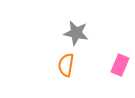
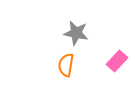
pink rectangle: moved 3 px left, 4 px up; rotated 20 degrees clockwise
